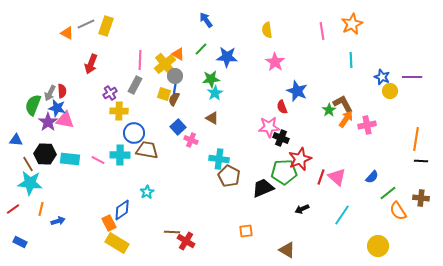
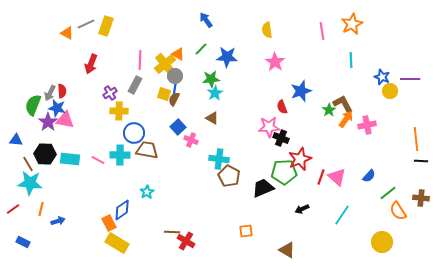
purple line at (412, 77): moved 2 px left, 2 px down
blue star at (297, 91): moved 4 px right; rotated 30 degrees clockwise
orange line at (416, 139): rotated 15 degrees counterclockwise
blue semicircle at (372, 177): moved 3 px left, 1 px up
blue rectangle at (20, 242): moved 3 px right
yellow circle at (378, 246): moved 4 px right, 4 px up
